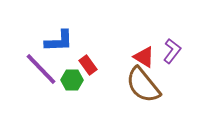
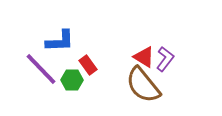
blue L-shape: moved 1 px right
purple L-shape: moved 7 px left, 8 px down
